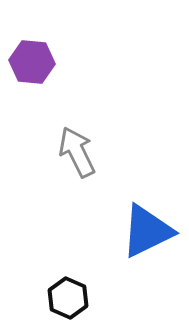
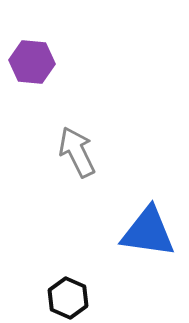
blue triangle: moved 1 px right, 1 px down; rotated 34 degrees clockwise
